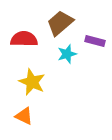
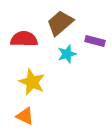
orange triangle: moved 1 px right
